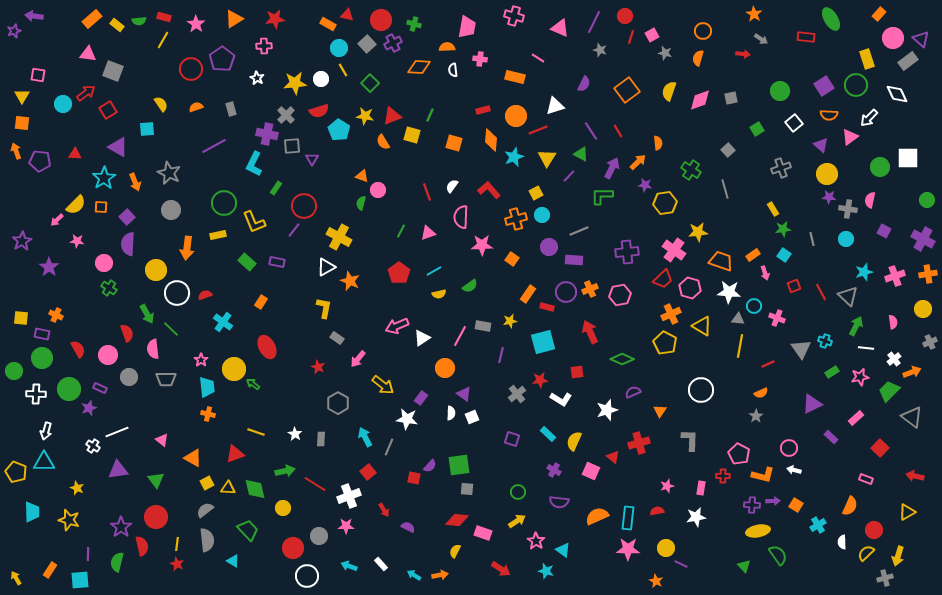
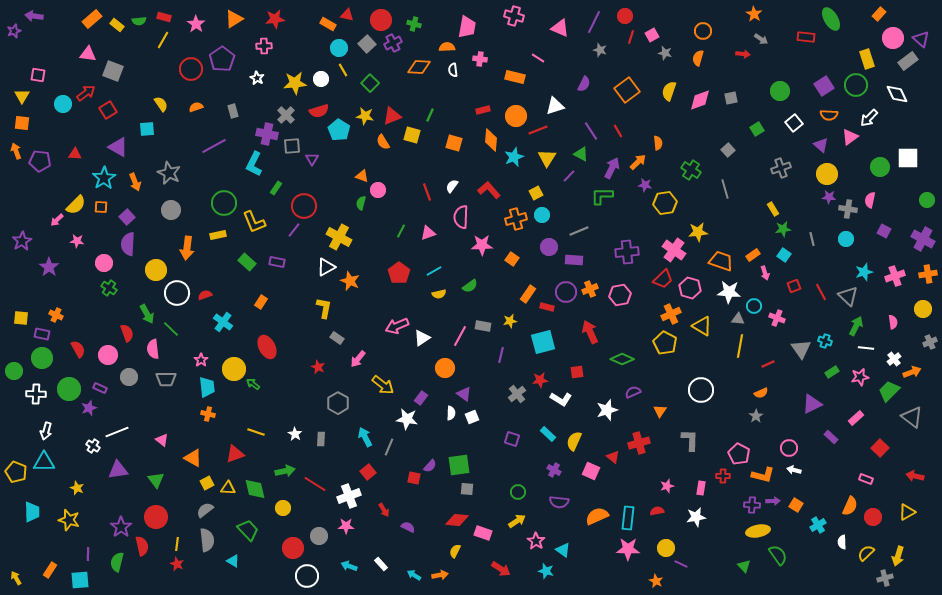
gray rectangle at (231, 109): moved 2 px right, 2 px down
red circle at (874, 530): moved 1 px left, 13 px up
